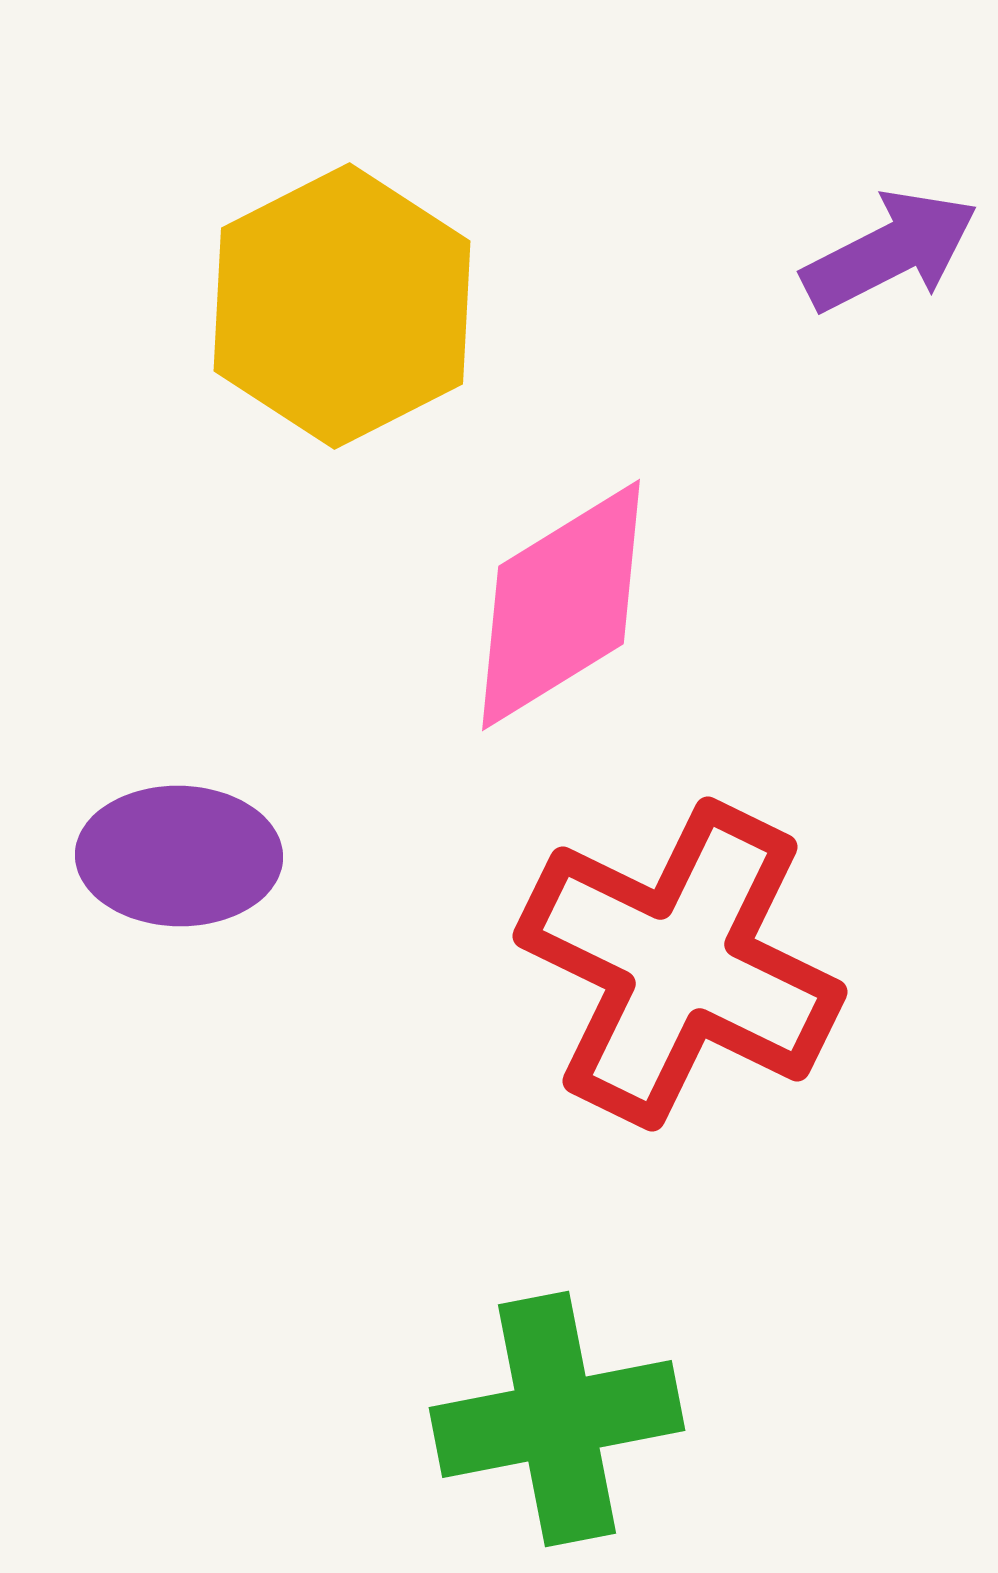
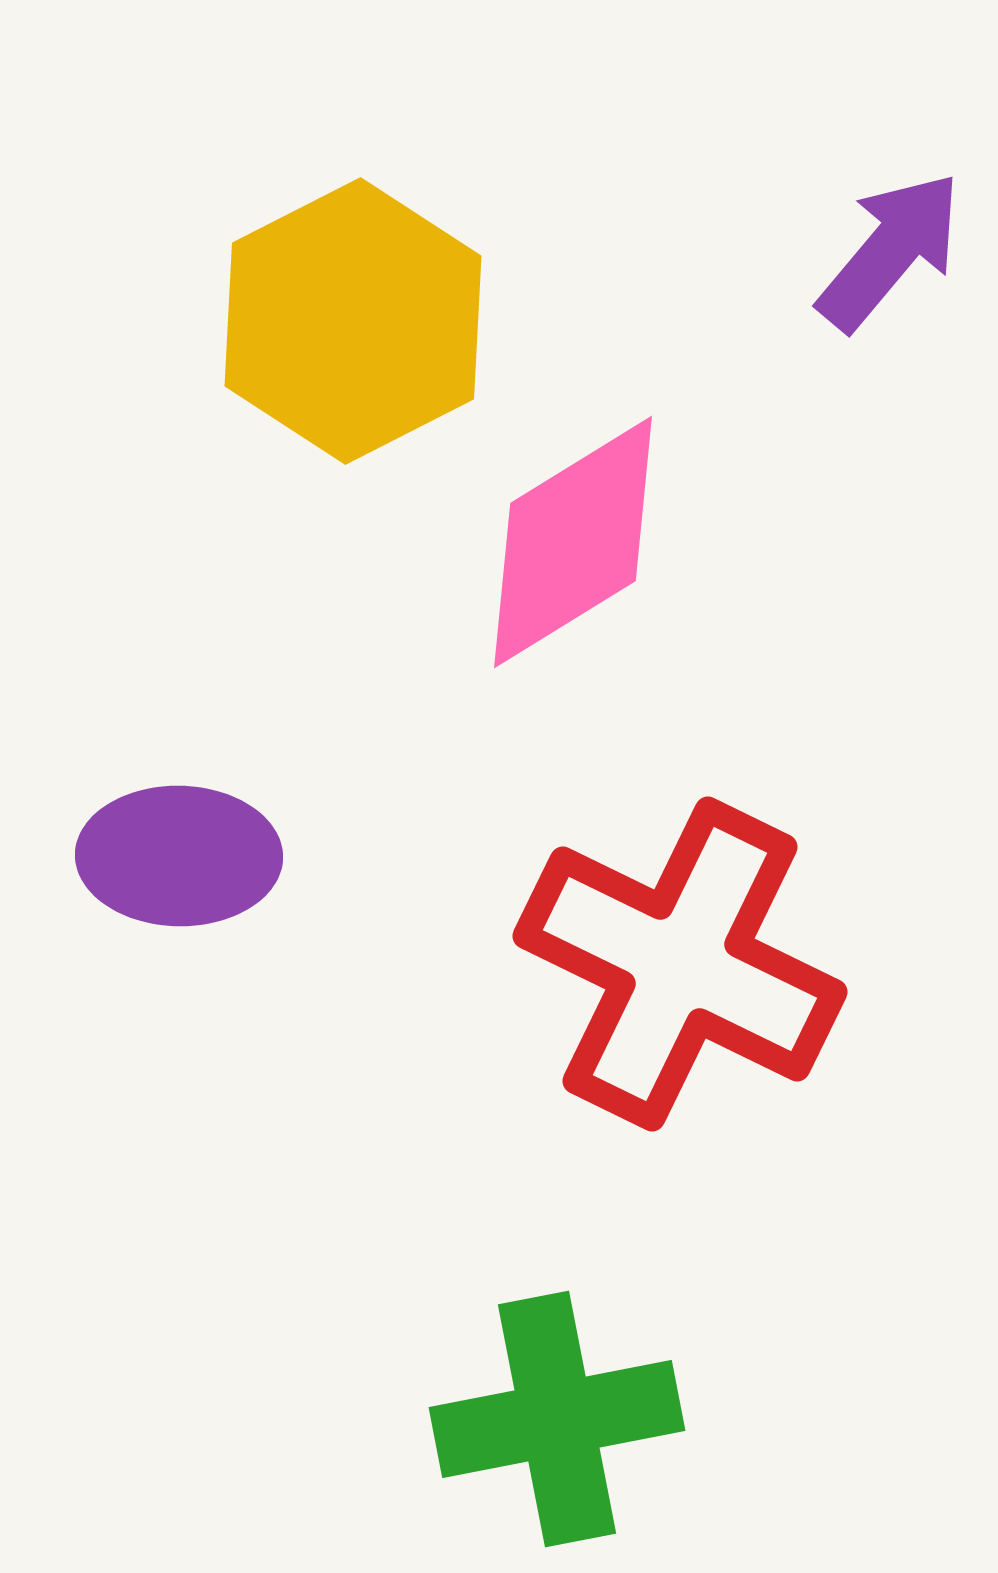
purple arrow: rotated 23 degrees counterclockwise
yellow hexagon: moved 11 px right, 15 px down
pink diamond: moved 12 px right, 63 px up
